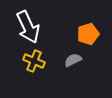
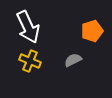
orange pentagon: moved 4 px right, 3 px up
yellow cross: moved 4 px left
